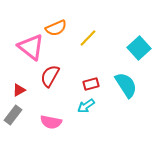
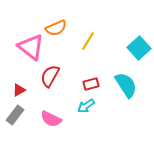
yellow line: moved 3 px down; rotated 12 degrees counterclockwise
gray rectangle: moved 2 px right
pink semicircle: moved 3 px up; rotated 15 degrees clockwise
